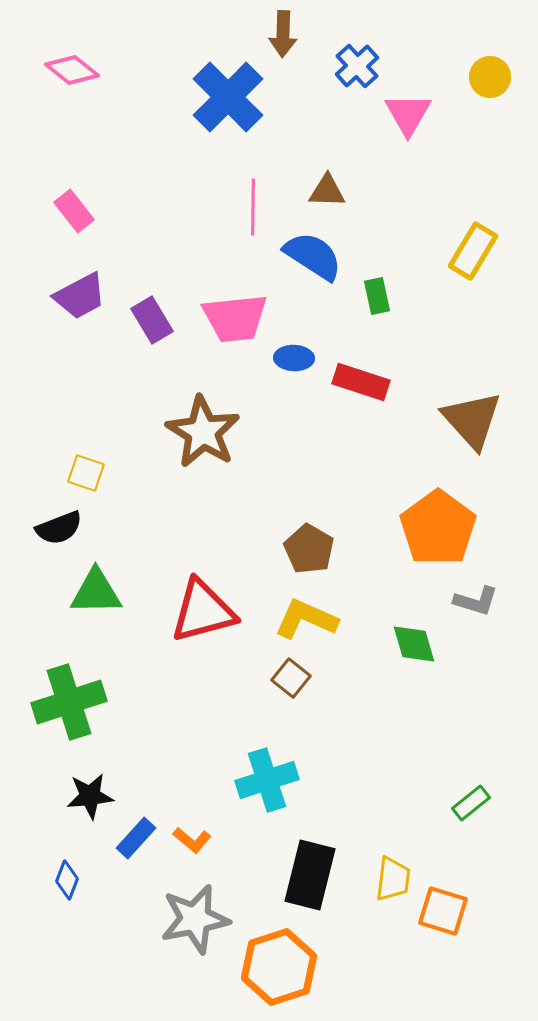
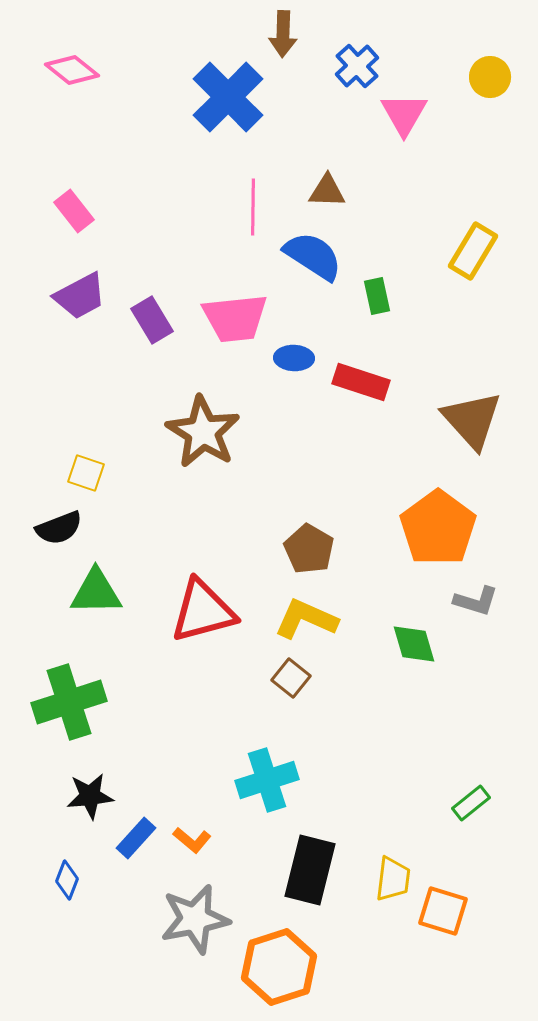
pink triangle at (408, 114): moved 4 px left
black rectangle at (310, 875): moved 5 px up
